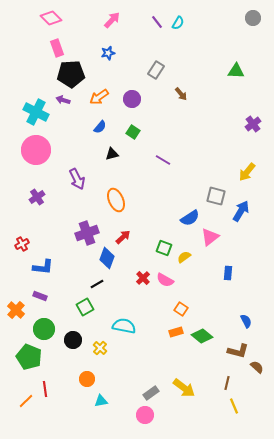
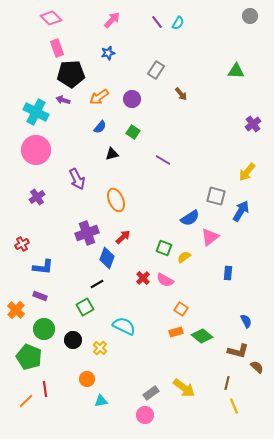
gray circle at (253, 18): moved 3 px left, 2 px up
cyan semicircle at (124, 326): rotated 15 degrees clockwise
